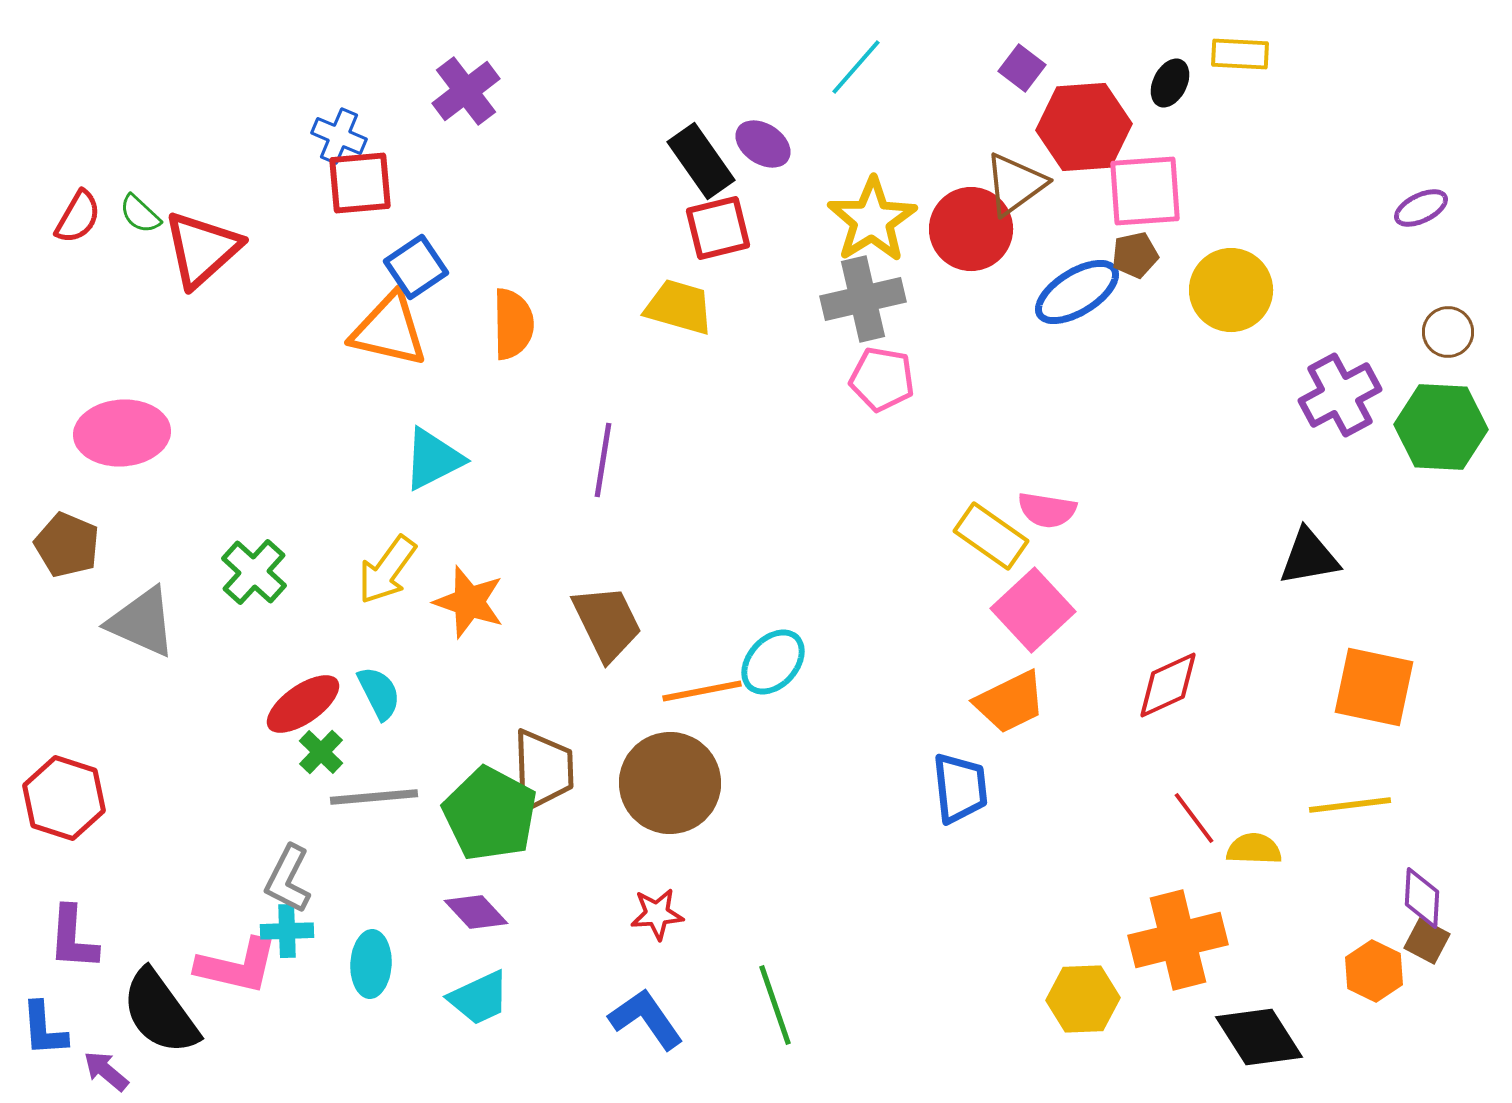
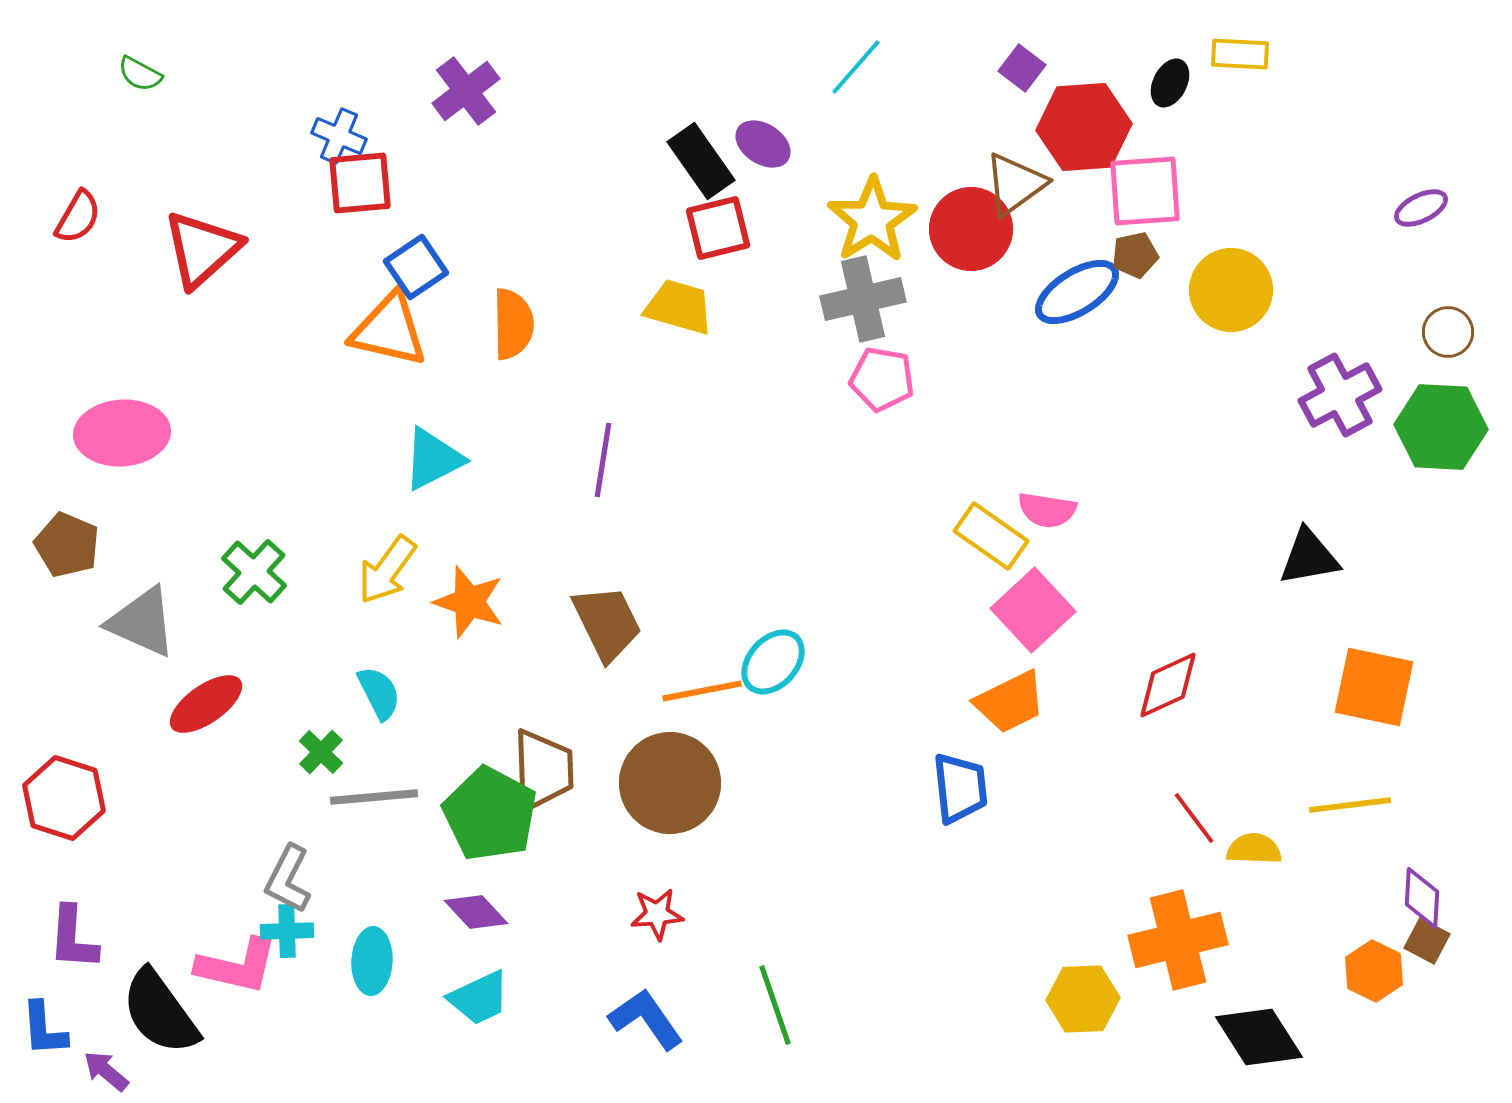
green semicircle at (140, 214): moved 140 px up; rotated 15 degrees counterclockwise
red ellipse at (303, 704): moved 97 px left
cyan ellipse at (371, 964): moved 1 px right, 3 px up
